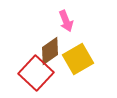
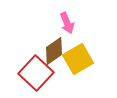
pink arrow: moved 1 px right, 2 px down
brown diamond: moved 4 px right
